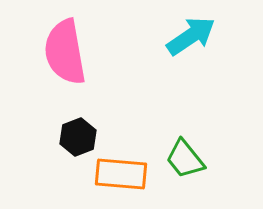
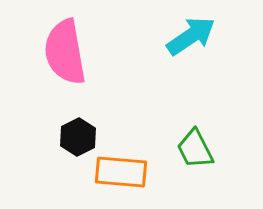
black hexagon: rotated 6 degrees counterclockwise
green trapezoid: moved 10 px right, 10 px up; rotated 12 degrees clockwise
orange rectangle: moved 2 px up
